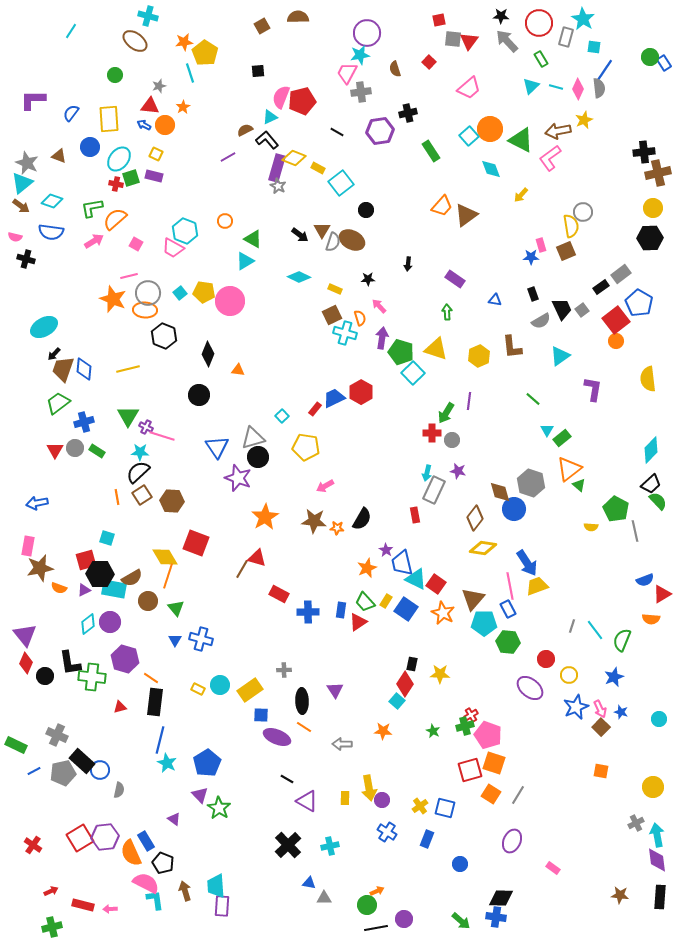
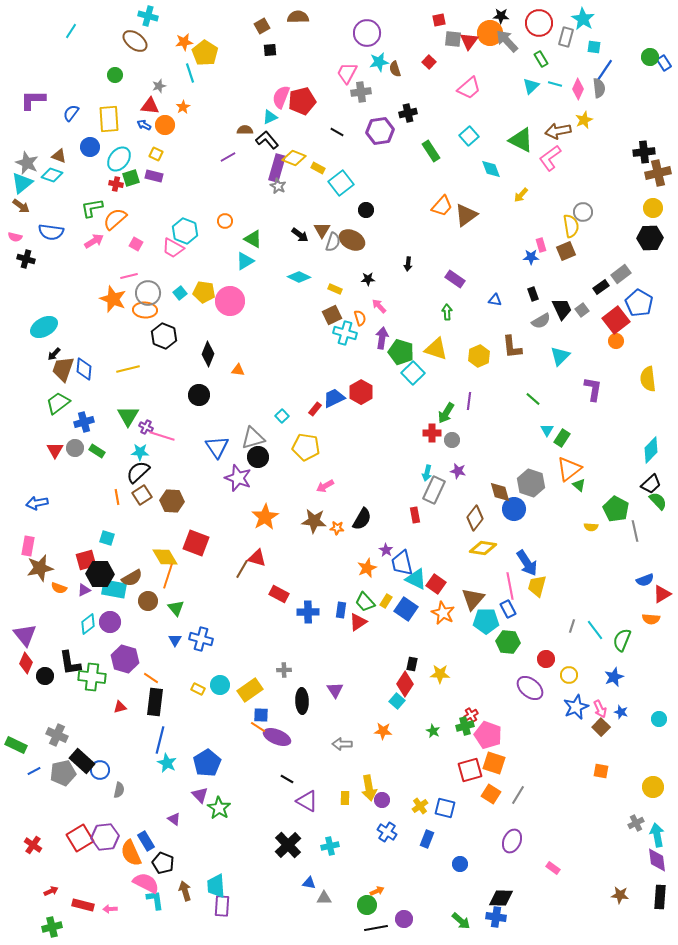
cyan star at (360, 55): moved 19 px right, 7 px down
black square at (258, 71): moved 12 px right, 21 px up
cyan line at (556, 87): moved 1 px left, 3 px up
orange circle at (490, 129): moved 96 px up
brown semicircle at (245, 130): rotated 28 degrees clockwise
cyan diamond at (52, 201): moved 26 px up
cyan triangle at (560, 356): rotated 10 degrees counterclockwise
green rectangle at (562, 438): rotated 18 degrees counterclockwise
yellow trapezoid at (537, 586): rotated 55 degrees counterclockwise
cyan pentagon at (484, 623): moved 2 px right, 2 px up
orange line at (304, 727): moved 46 px left
